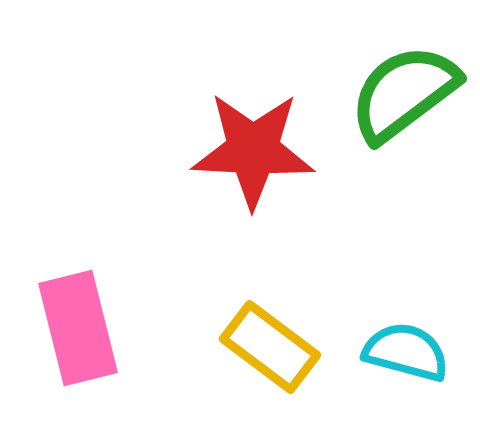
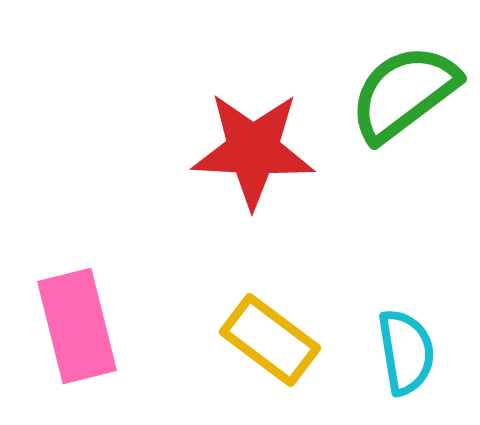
pink rectangle: moved 1 px left, 2 px up
yellow rectangle: moved 7 px up
cyan semicircle: rotated 66 degrees clockwise
